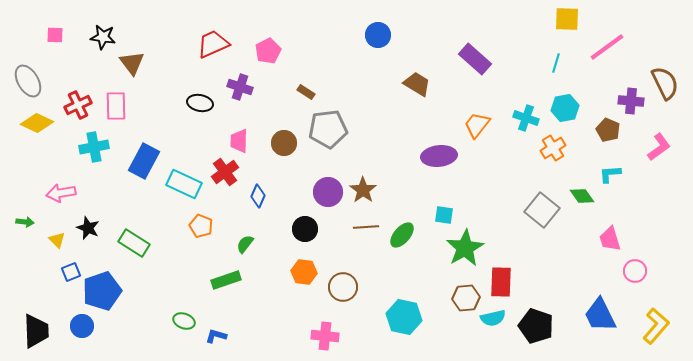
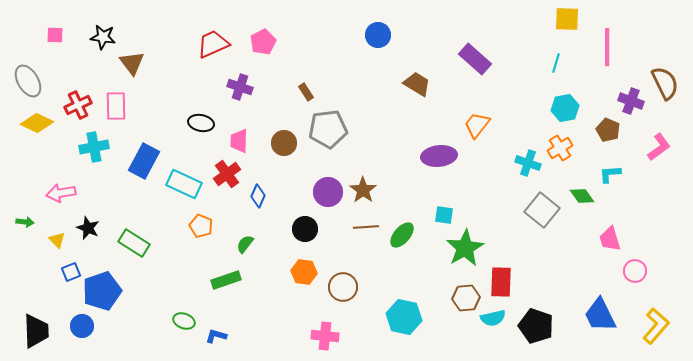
pink line at (607, 47): rotated 54 degrees counterclockwise
pink pentagon at (268, 51): moved 5 px left, 9 px up
brown rectangle at (306, 92): rotated 24 degrees clockwise
purple cross at (631, 101): rotated 15 degrees clockwise
black ellipse at (200, 103): moved 1 px right, 20 px down
cyan cross at (526, 118): moved 2 px right, 45 px down
orange cross at (553, 148): moved 7 px right
red cross at (225, 172): moved 2 px right, 2 px down
